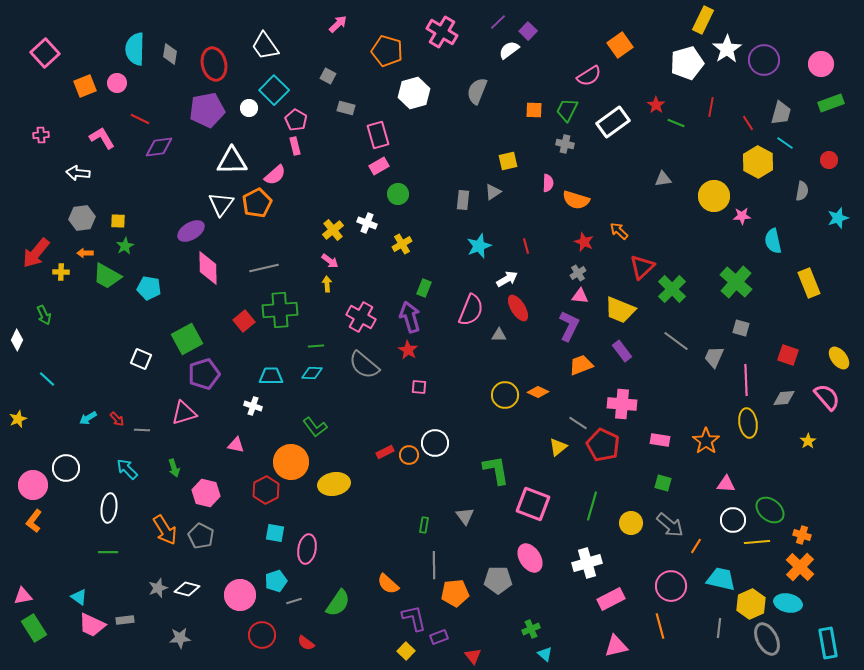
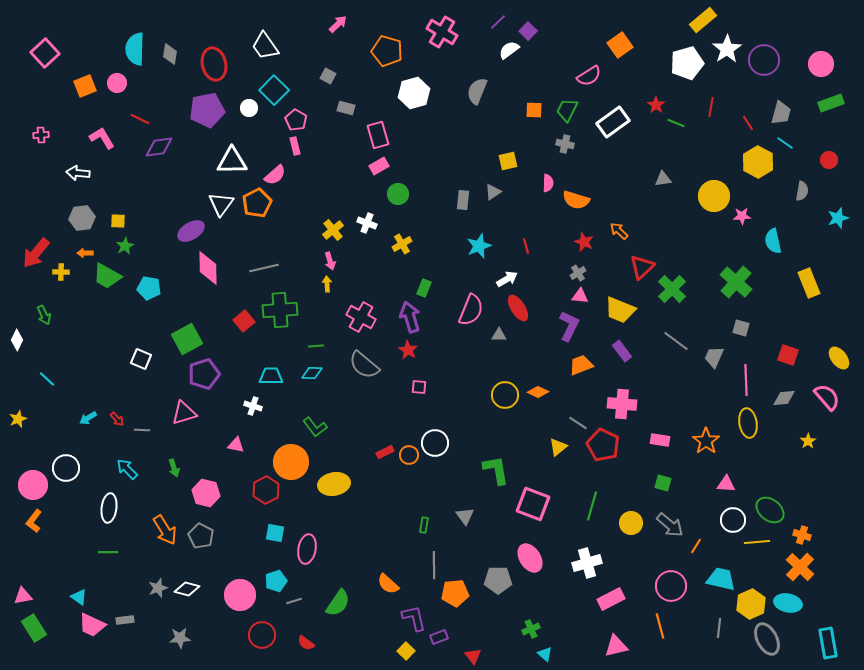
yellow rectangle at (703, 20): rotated 24 degrees clockwise
pink arrow at (330, 261): rotated 36 degrees clockwise
